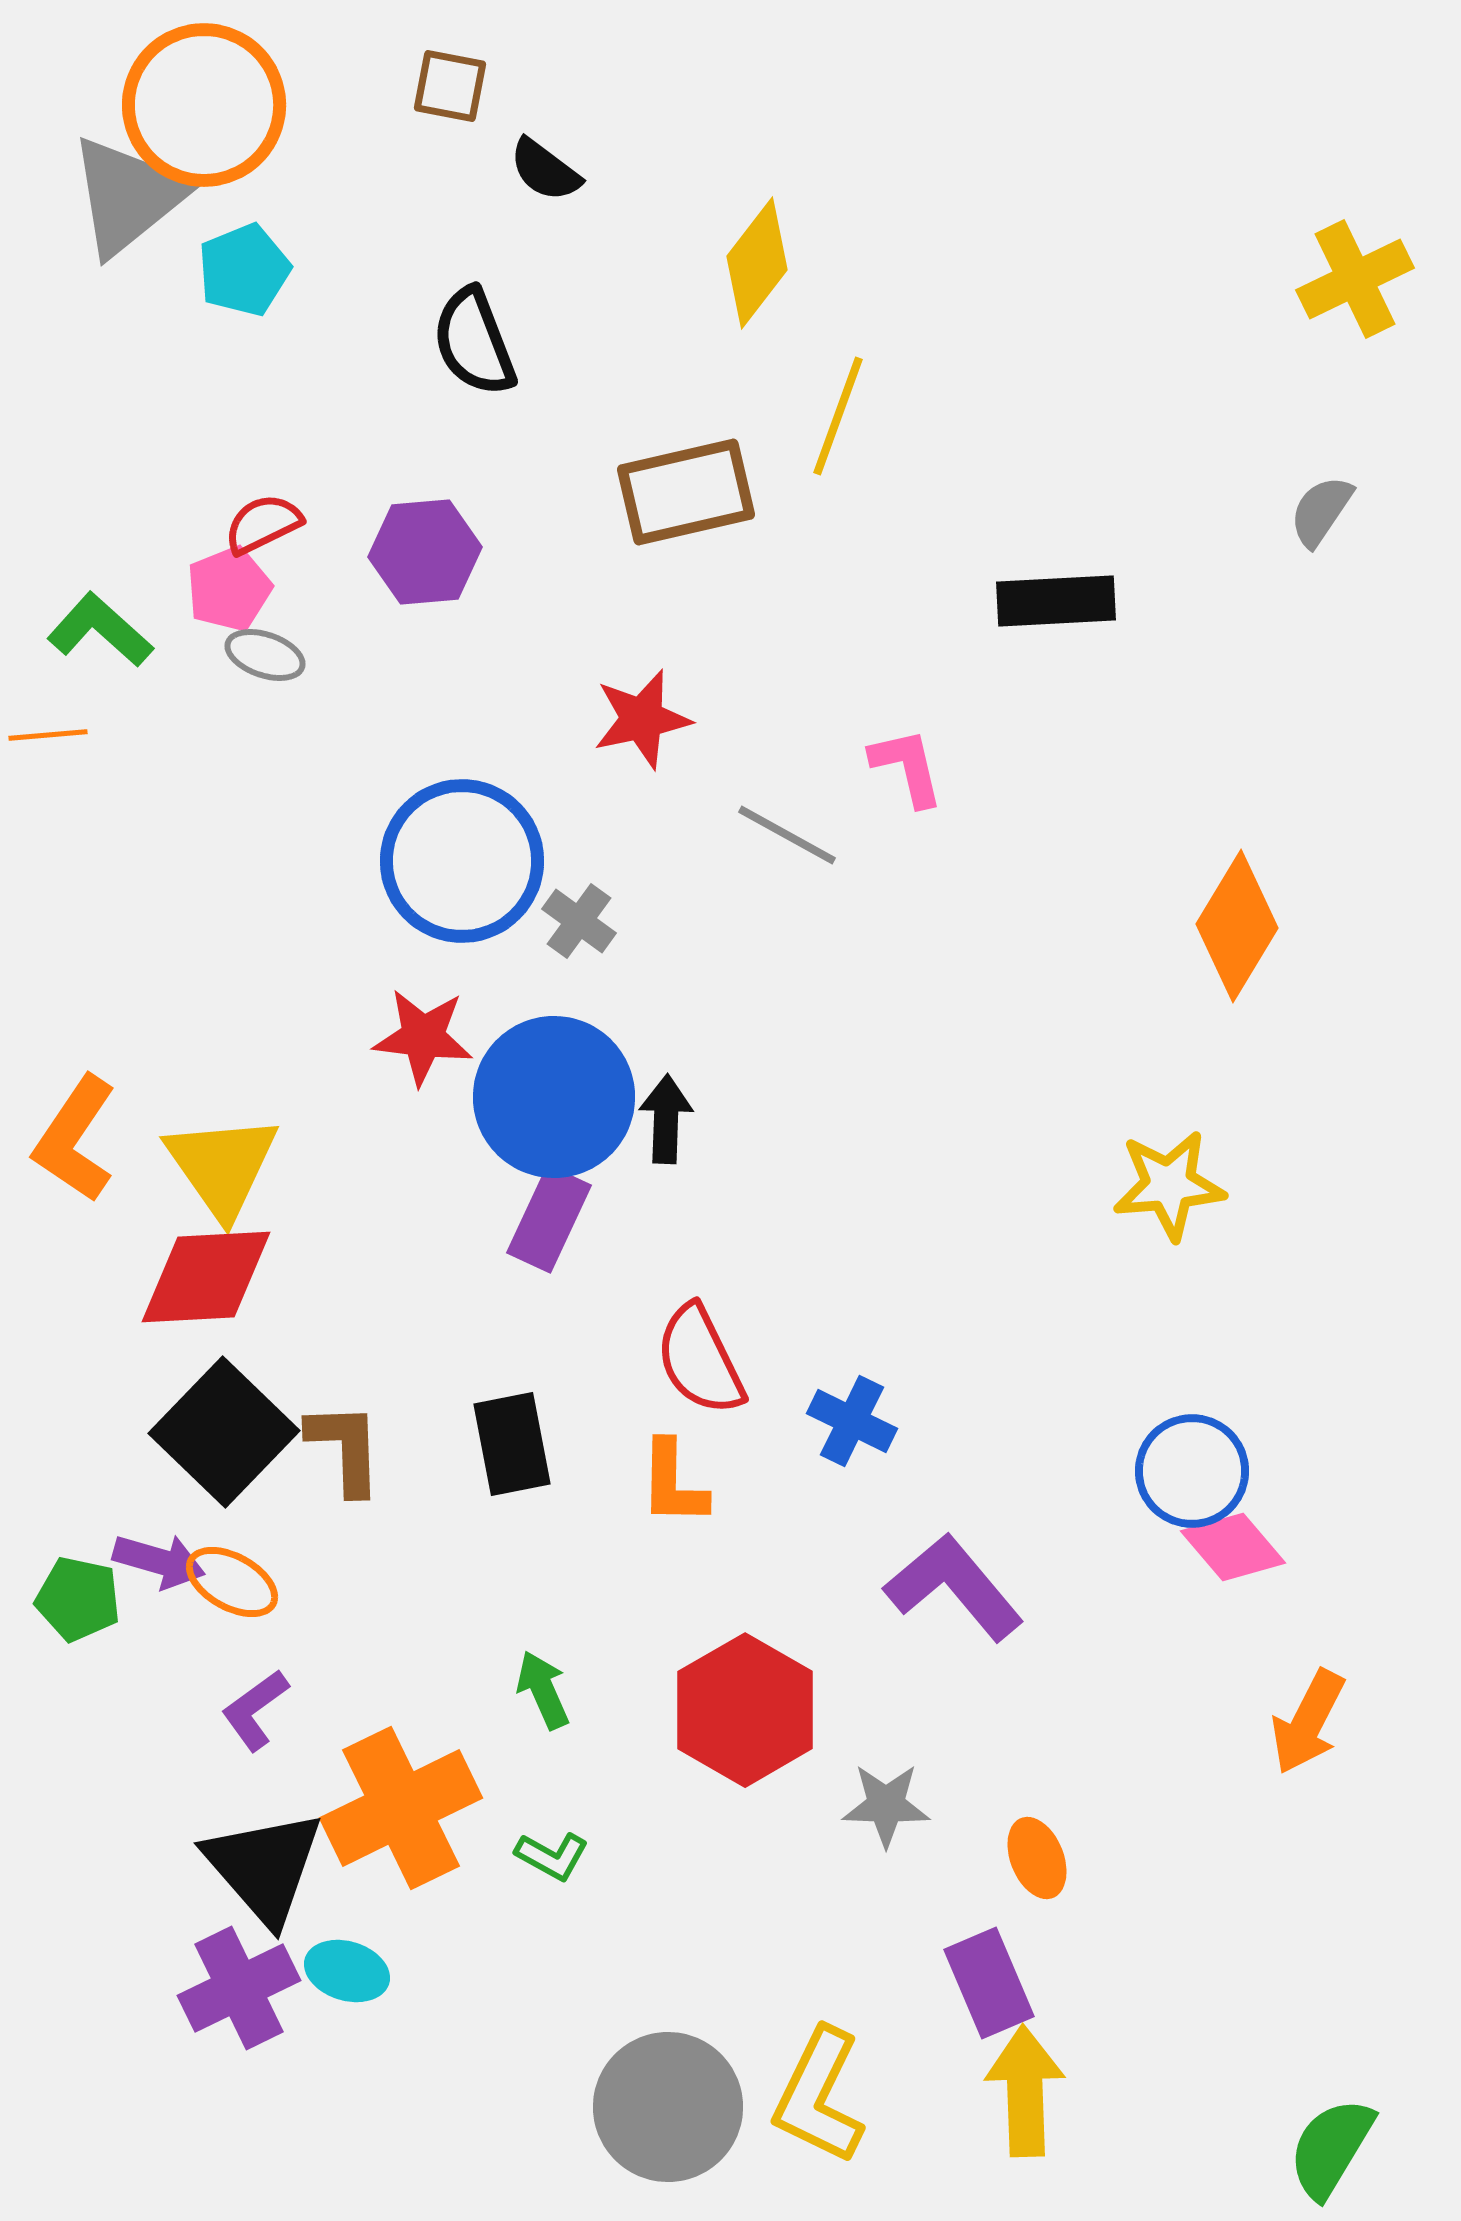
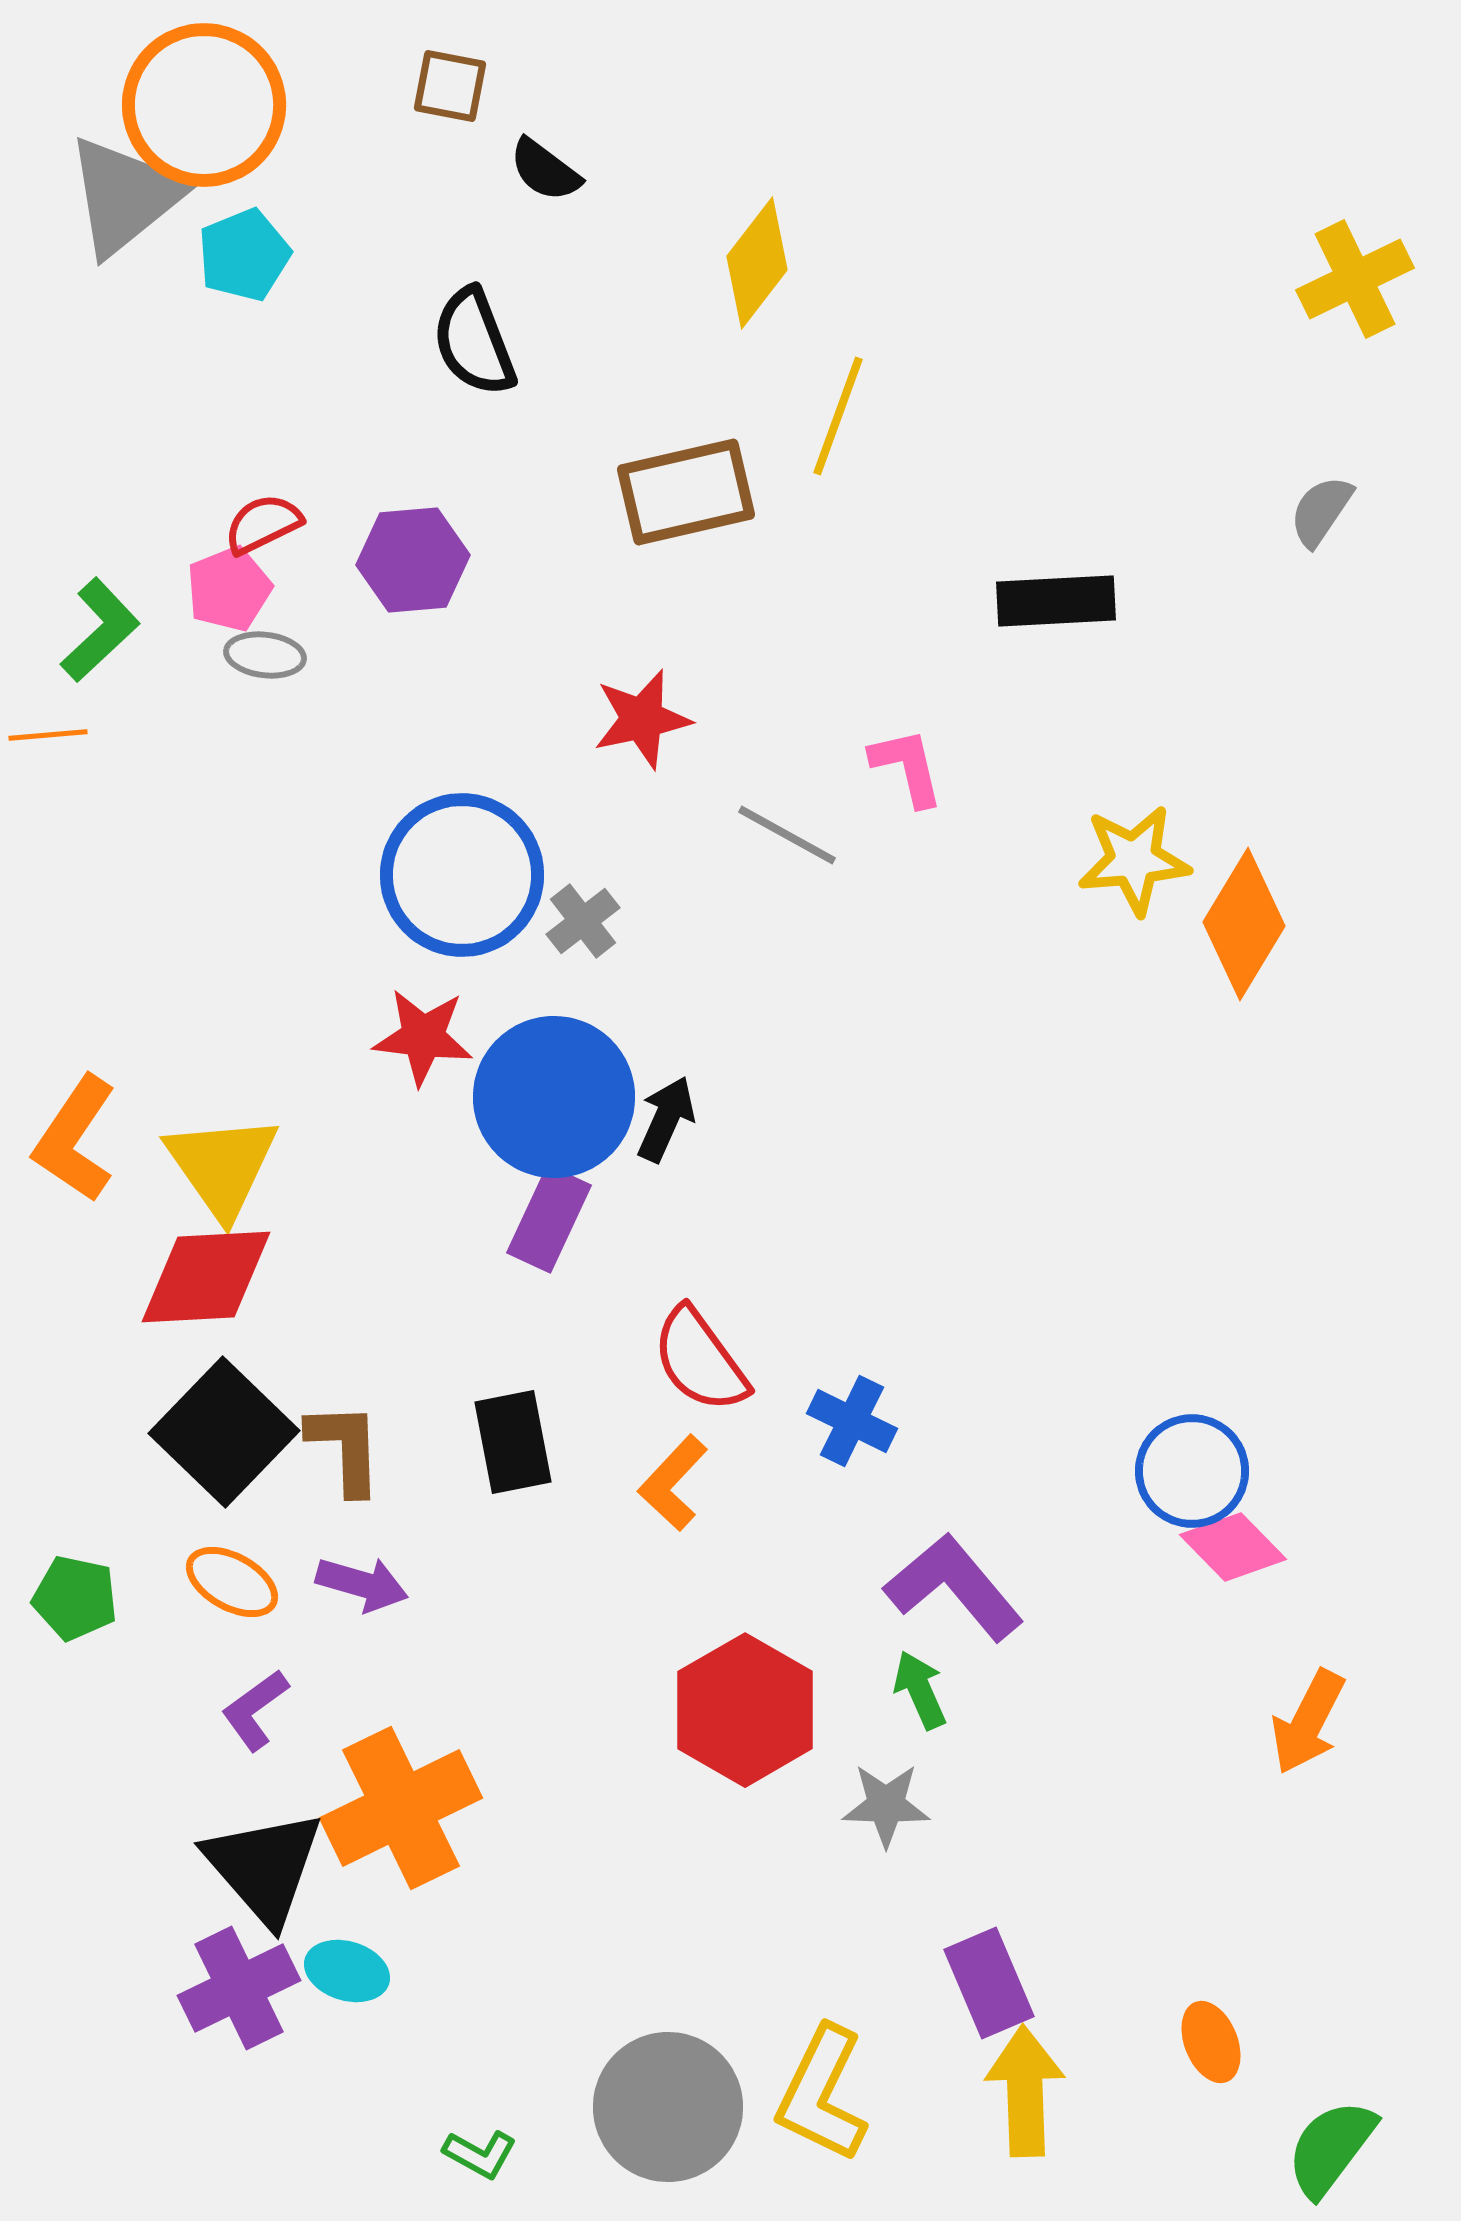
gray triangle at (128, 196): moved 3 px left
cyan pentagon at (244, 270): moved 15 px up
purple hexagon at (425, 552): moved 12 px left, 8 px down
green L-shape at (100, 630): rotated 95 degrees clockwise
gray ellipse at (265, 655): rotated 12 degrees counterclockwise
blue circle at (462, 861): moved 14 px down
gray cross at (579, 921): moved 4 px right; rotated 16 degrees clockwise
orange diamond at (1237, 926): moved 7 px right, 2 px up
black arrow at (666, 1119): rotated 22 degrees clockwise
yellow star at (1169, 1185): moved 35 px left, 325 px up
red semicircle at (700, 1360): rotated 10 degrees counterclockwise
black rectangle at (512, 1444): moved 1 px right, 2 px up
orange L-shape at (673, 1483): rotated 42 degrees clockwise
pink diamond at (1233, 1547): rotated 4 degrees counterclockwise
purple arrow at (159, 1561): moved 203 px right, 23 px down
green pentagon at (78, 1599): moved 3 px left, 1 px up
green arrow at (543, 1690): moved 377 px right
green L-shape at (552, 1856): moved 72 px left, 298 px down
orange ellipse at (1037, 1858): moved 174 px right, 184 px down
yellow L-shape at (819, 2096): moved 3 px right, 2 px up
green semicircle at (1331, 2148): rotated 6 degrees clockwise
